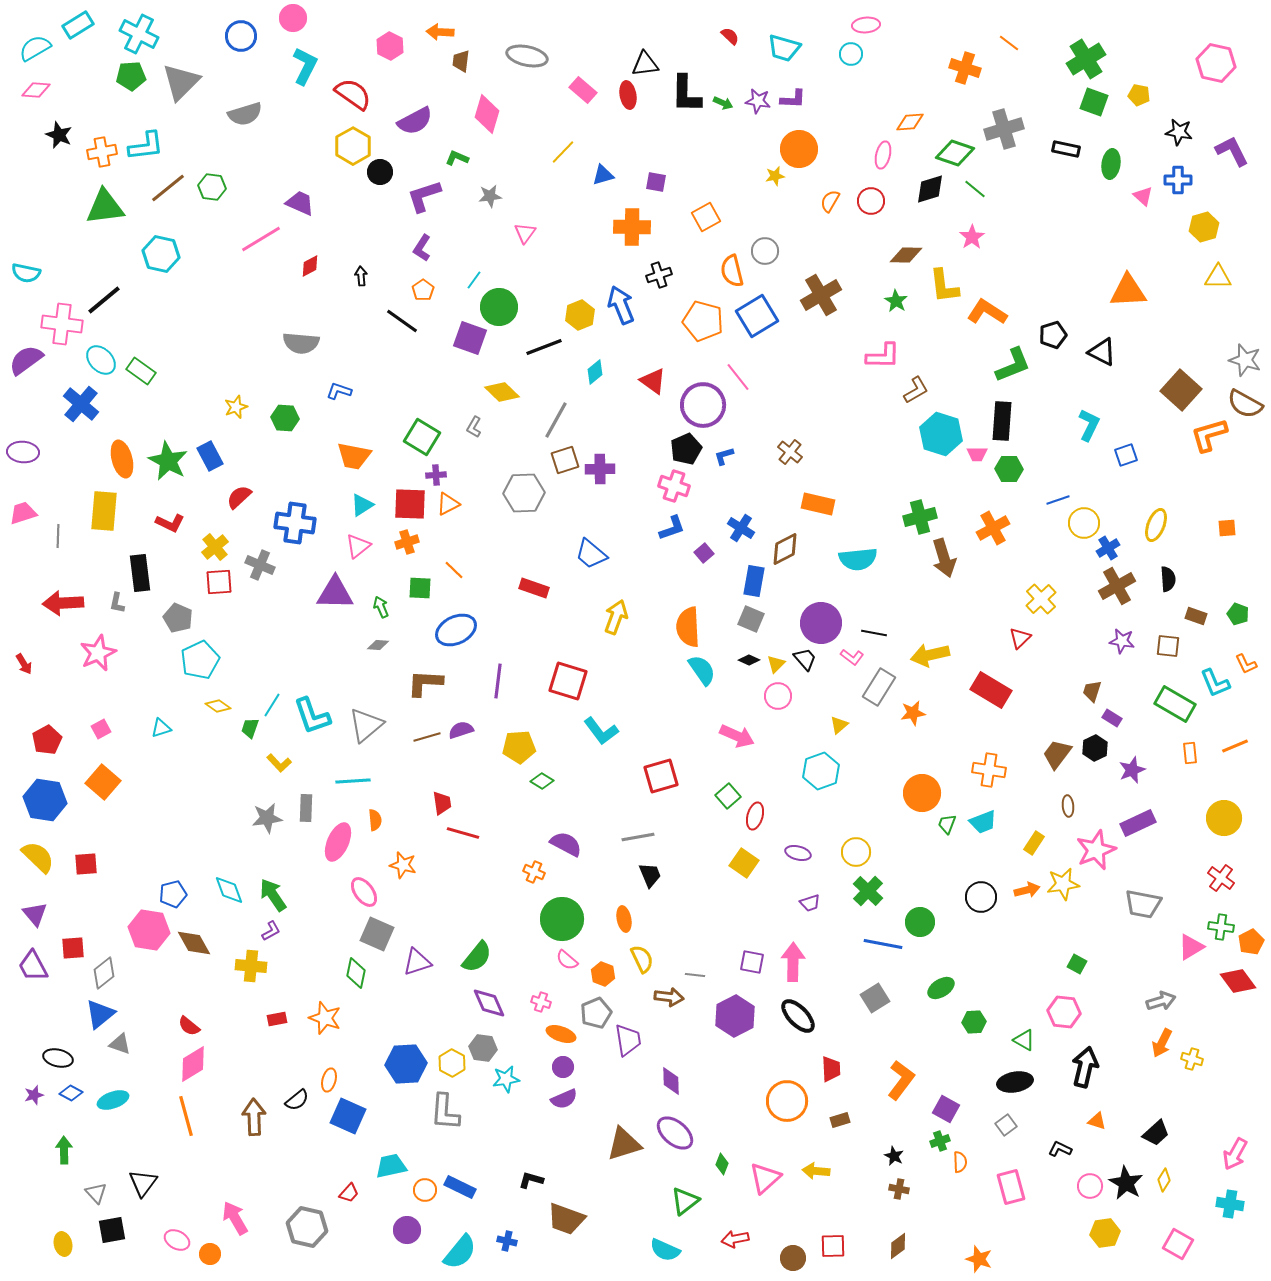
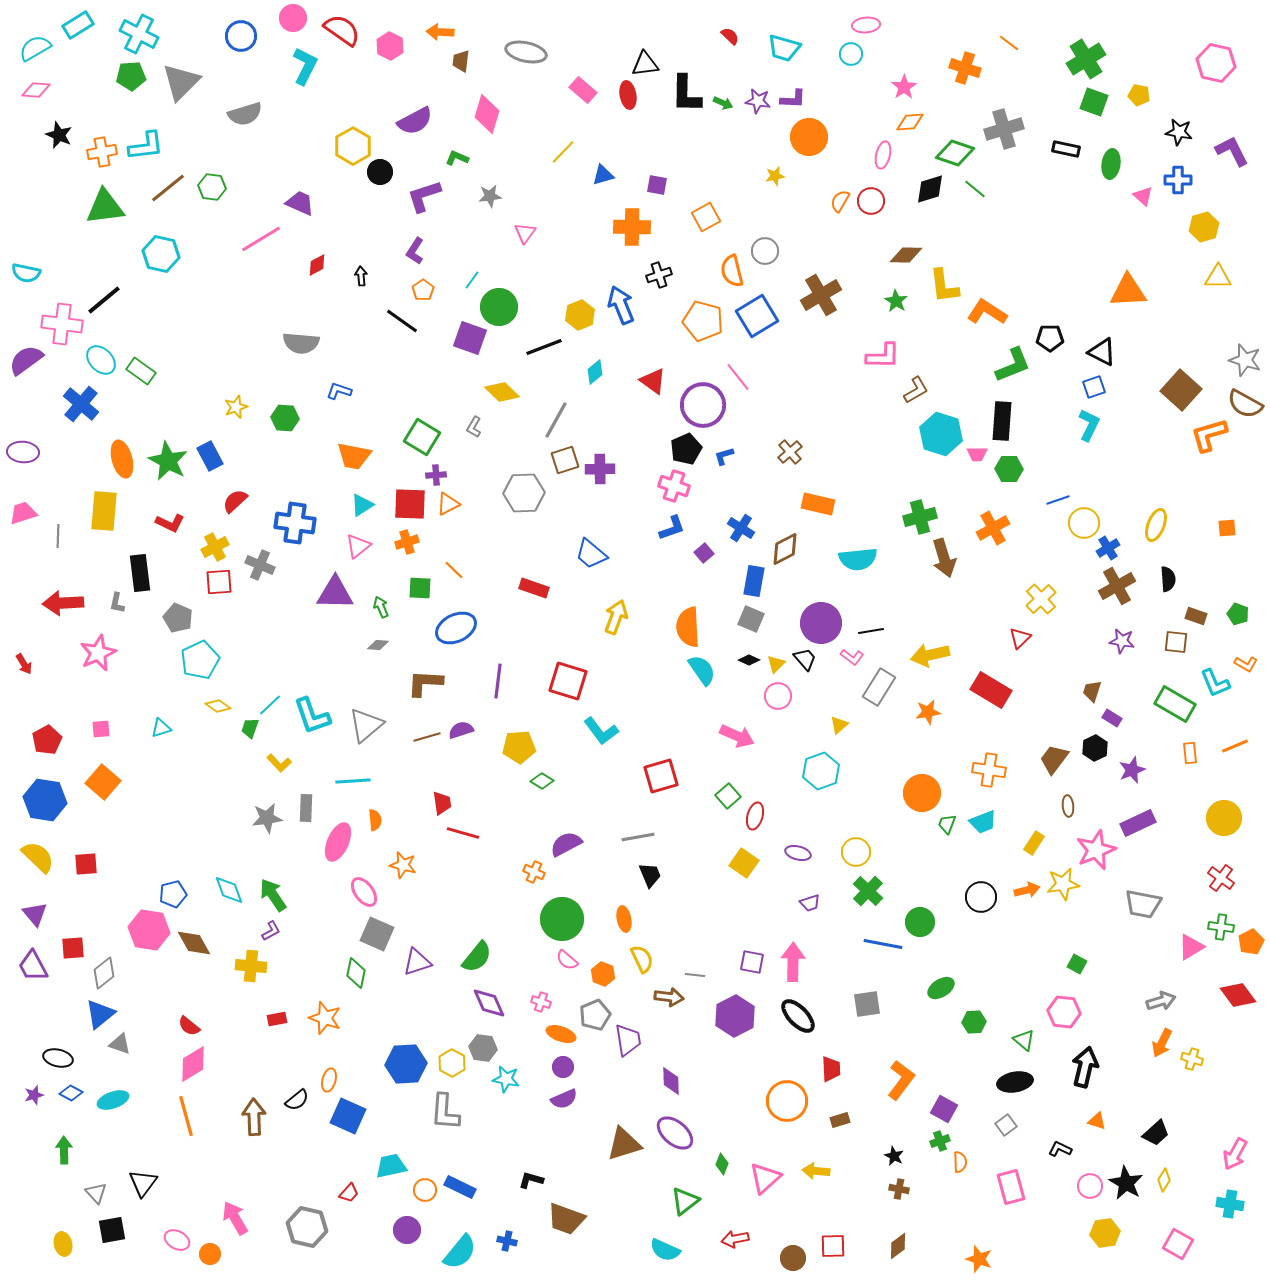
gray ellipse at (527, 56): moved 1 px left, 4 px up
red semicircle at (353, 94): moved 11 px left, 64 px up
orange circle at (799, 149): moved 10 px right, 12 px up
purple square at (656, 182): moved 1 px right, 3 px down
orange semicircle at (830, 201): moved 10 px right
pink star at (972, 237): moved 68 px left, 150 px up
purple L-shape at (422, 248): moved 7 px left, 3 px down
red diamond at (310, 266): moved 7 px right, 1 px up
cyan line at (474, 280): moved 2 px left
black pentagon at (1053, 335): moved 3 px left, 3 px down; rotated 16 degrees clockwise
brown cross at (790, 452): rotated 10 degrees clockwise
blue square at (1126, 455): moved 32 px left, 68 px up
red semicircle at (239, 497): moved 4 px left, 4 px down
yellow cross at (215, 547): rotated 12 degrees clockwise
blue ellipse at (456, 630): moved 2 px up
black line at (874, 633): moved 3 px left, 2 px up; rotated 20 degrees counterclockwise
brown square at (1168, 646): moved 8 px right, 4 px up
orange L-shape at (1246, 664): rotated 35 degrees counterclockwise
cyan line at (272, 705): moved 2 px left; rotated 15 degrees clockwise
orange star at (913, 713): moved 15 px right, 1 px up
pink square at (101, 729): rotated 24 degrees clockwise
brown trapezoid at (1057, 754): moved 3 px left, 5 px down
purple semicircle at (566, 844): rotated 56 degrees counterclockwise
red diamond at (1238, 981): moved 14 px down
gray square at (875, 998): moved 8 px left, 6 px down; rotated 24 degrees clockwise
gray pentagon at (596, 1013): moved 1 px left, 2 px down
green triangle at (1024, 1040): rotated 10 degrees clockwise
cyan star at (506, 1079): rotated 20 degrees clockwise
purple square at (946, 1109): moved 2 px left
